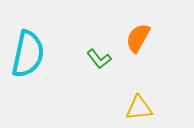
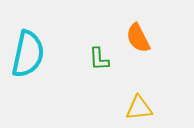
orange semicircle: rotated 56 degrees counterclockwise
green L-shape: rotated 35 degrees clockwise
